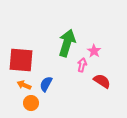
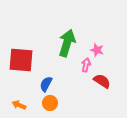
pink star: moved 3 px right, 1 px up; rotated 16 degrees counterclockwise
pink arrow: moved 4 px right
orange arrow: moved 5 px left, 20 px down
orange circle: moved 19 px right
